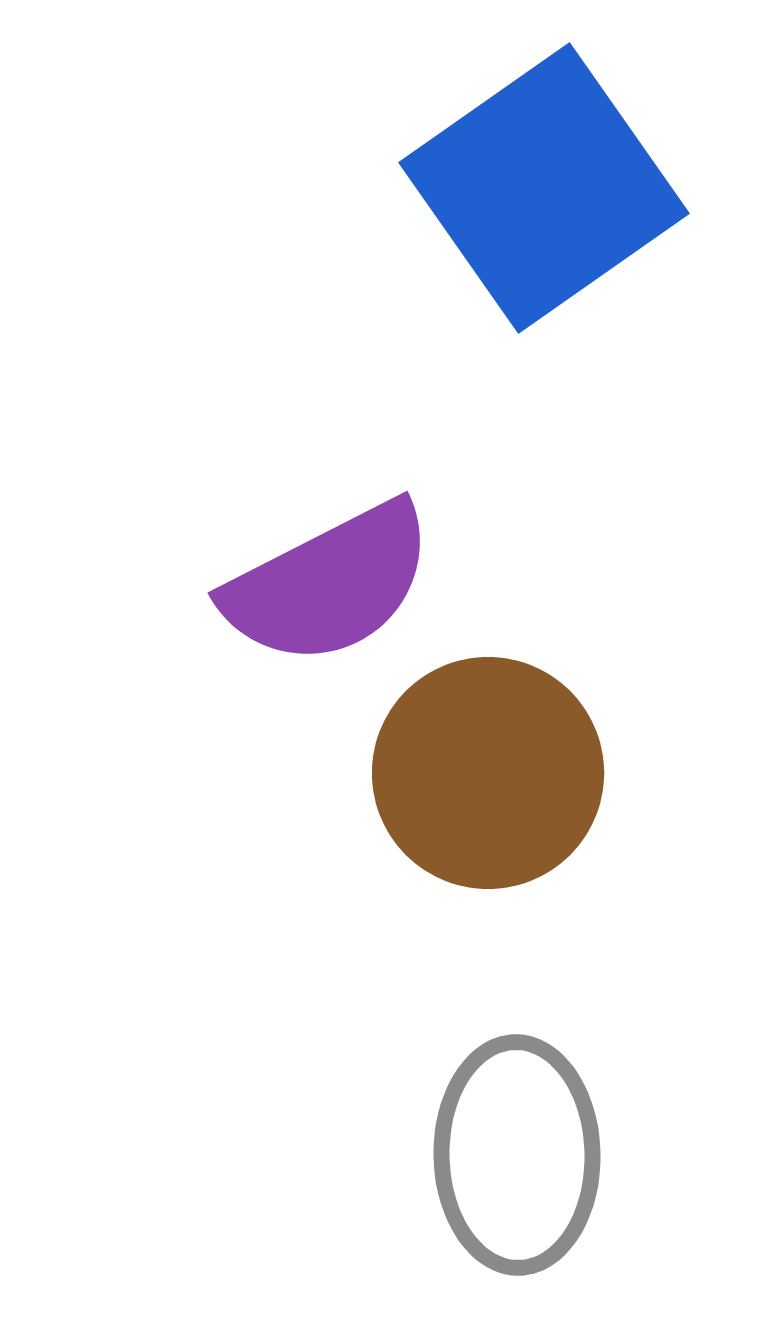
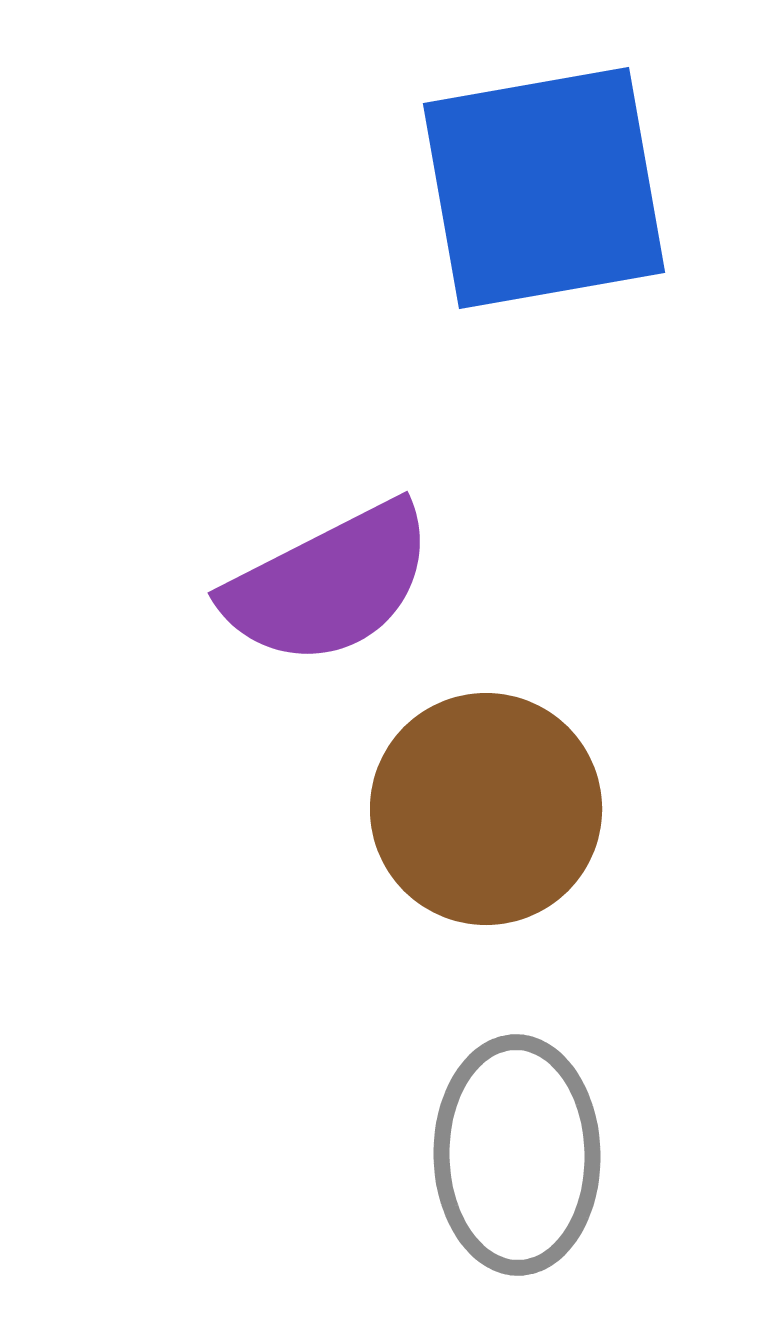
blue square: rotated 25 degrees clockwise
brown circle: moved 2 px left, 36 px down
